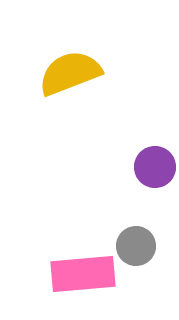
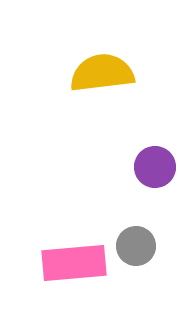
yellow semicircle: moved 32 px right; rotated 14 degrees clockwise
pink rectangle: moved 9 px left, 11 px up
